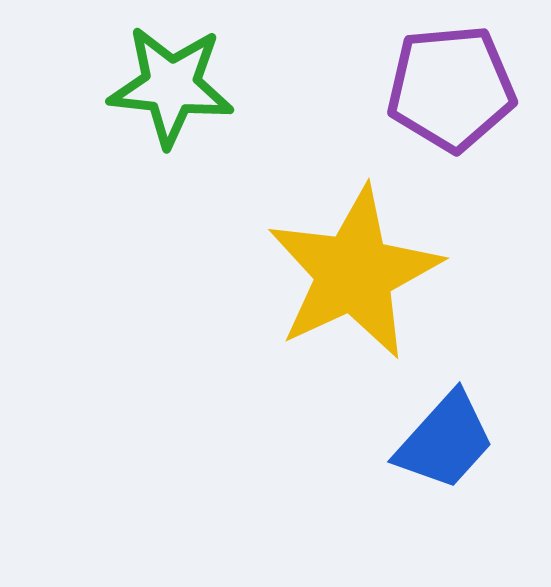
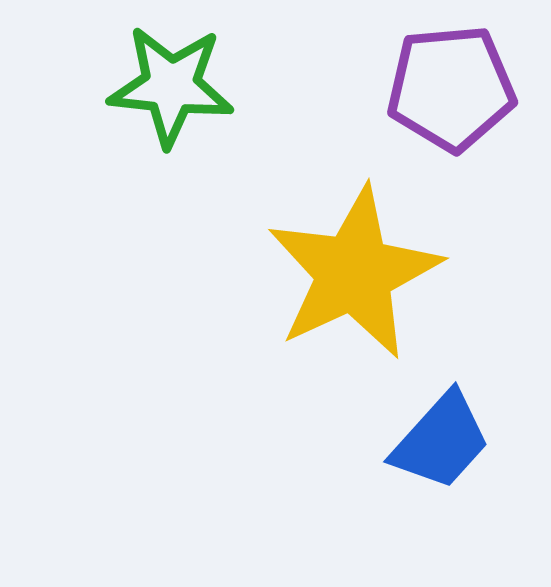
blue trapezoid: moved 4 px left
